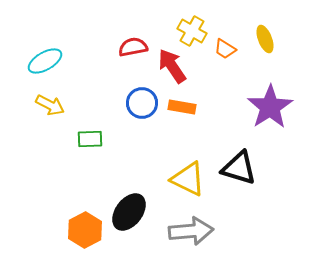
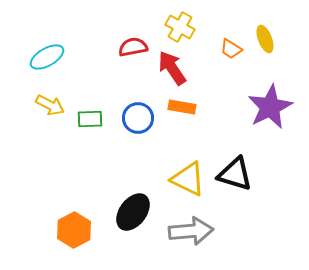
yellow cross: moved 12 px left, 4 px up
orange trapezoid: moved 6 px right
cyan ellipse: moved 2 px right, 4 px up
red arrow: moved 2 px down
blue circle: moved 4 px left, 15 px down
purple star: rotated 6 degrees clockwise
green rectangle: moved 20 px up
black triangle: moved 4 px left, 6 px down
black ellipse: moved 4 px right
orange hexagon: moved 11 px left
